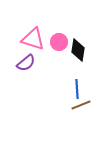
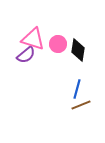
pink circle: moved 1 px left, 2 px down
purple semicircle: moved 8 px up
blue line: rotated 18 degrees clockwise
